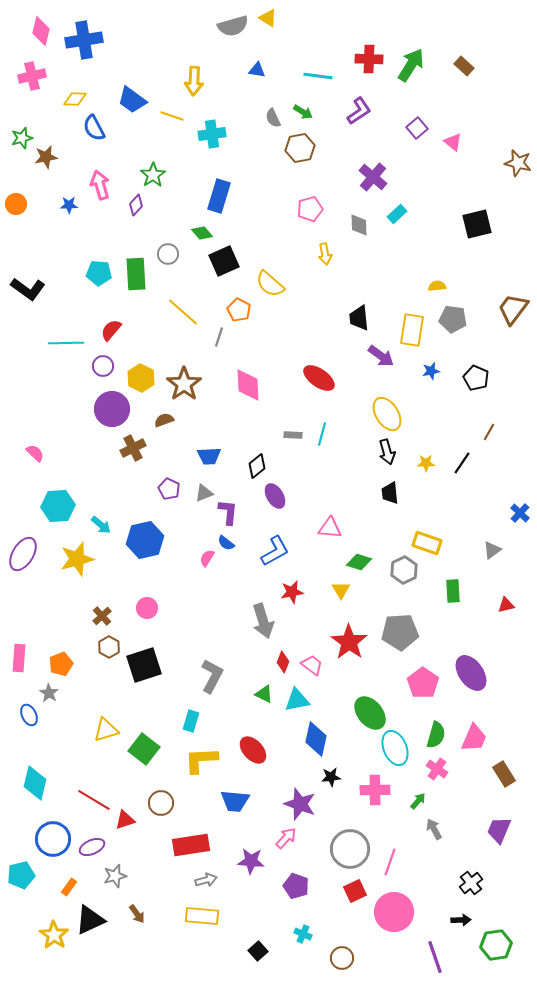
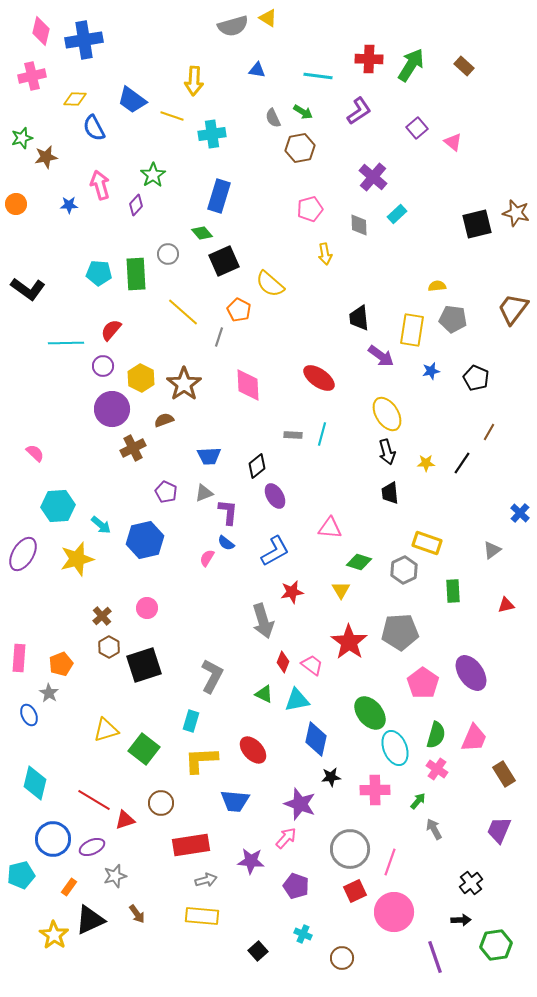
brown star at (518, 163): moved 2 px left, 50 px down
purple pentagon at (169, 489): moved 3 px left, 3 px down
